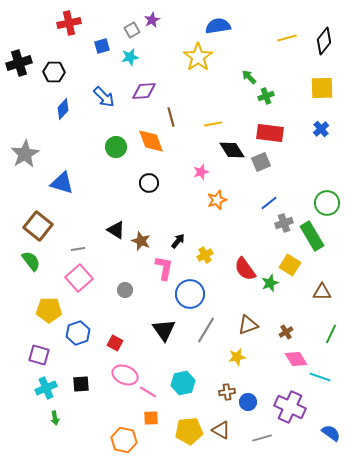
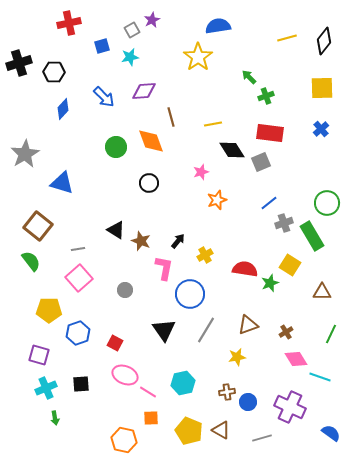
red semicircle at (245, 269): rotated 135 degrees clockwise
yellow pentagon at (189, 431): rotated 28 degrees clockwise
